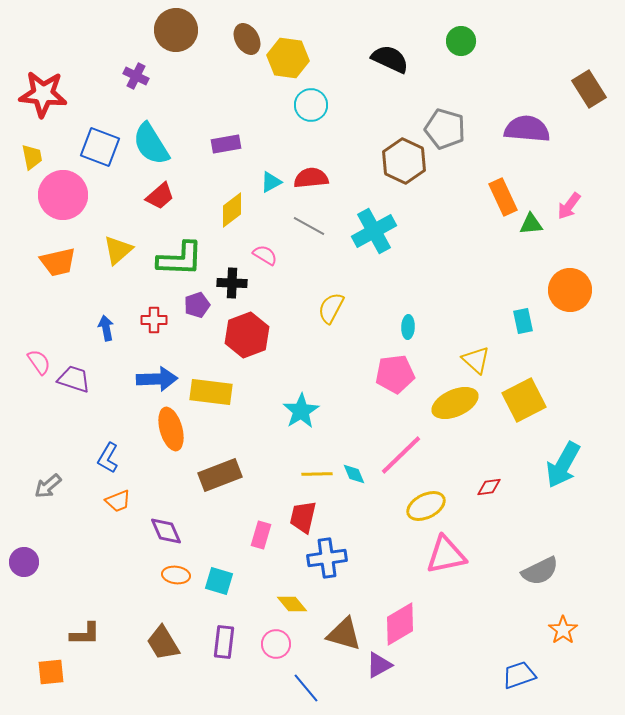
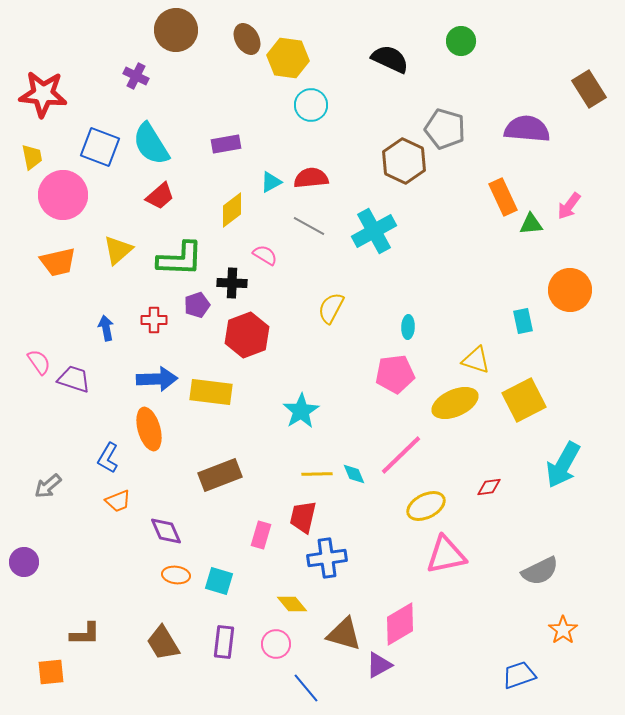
yellow triangle at (476, 360): rotated 24 degrees counterclockwise
orange ellipse at (171, 429): moved 22 px left
